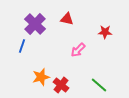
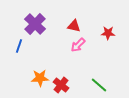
red triangle: moved 7 px right, 7 px down
red star: moved 3 px right, 1 px down
blue line: moved 3 px left
pink arrow: moved 5 px up
orange star: moved 1 px left, 1 px down; rotated 12 degrees clockwise
